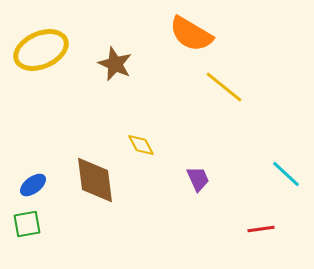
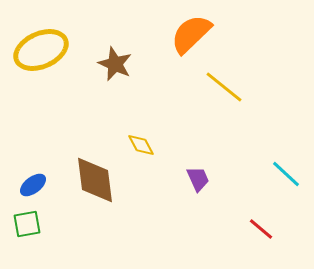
orange semicircle: rotated 105 degrees clockwise
red line: rotated 48 degrees clockwise
